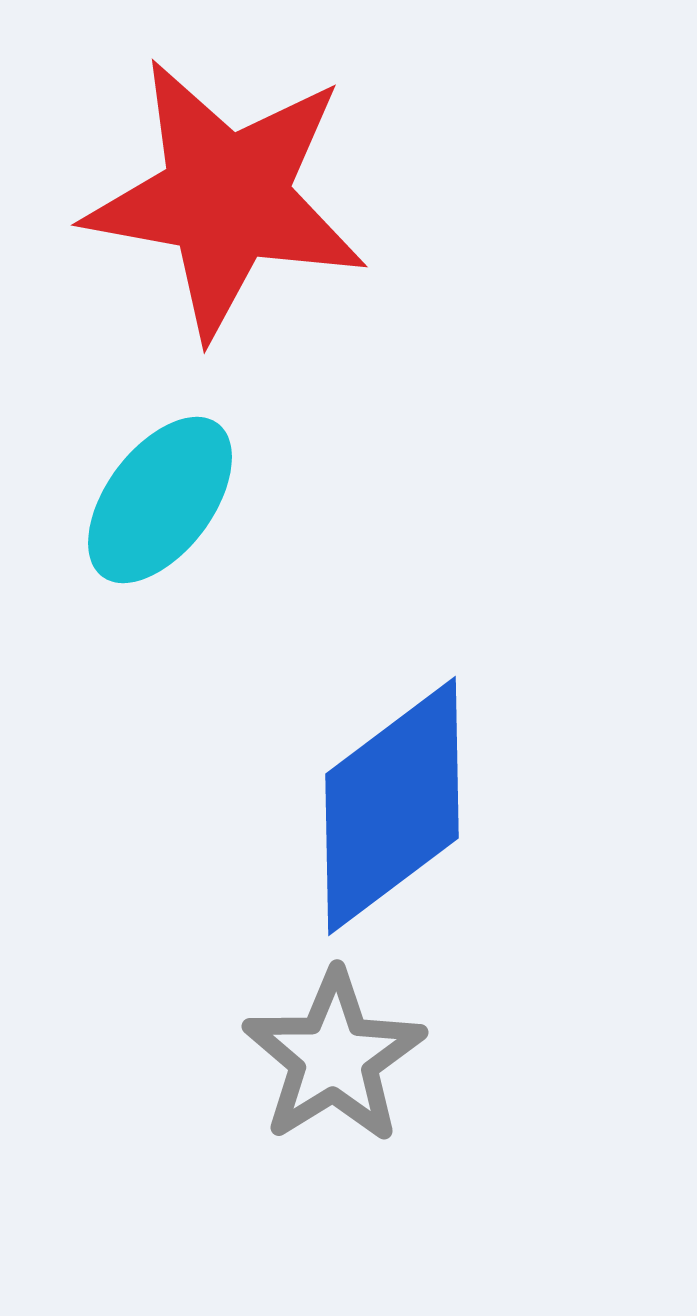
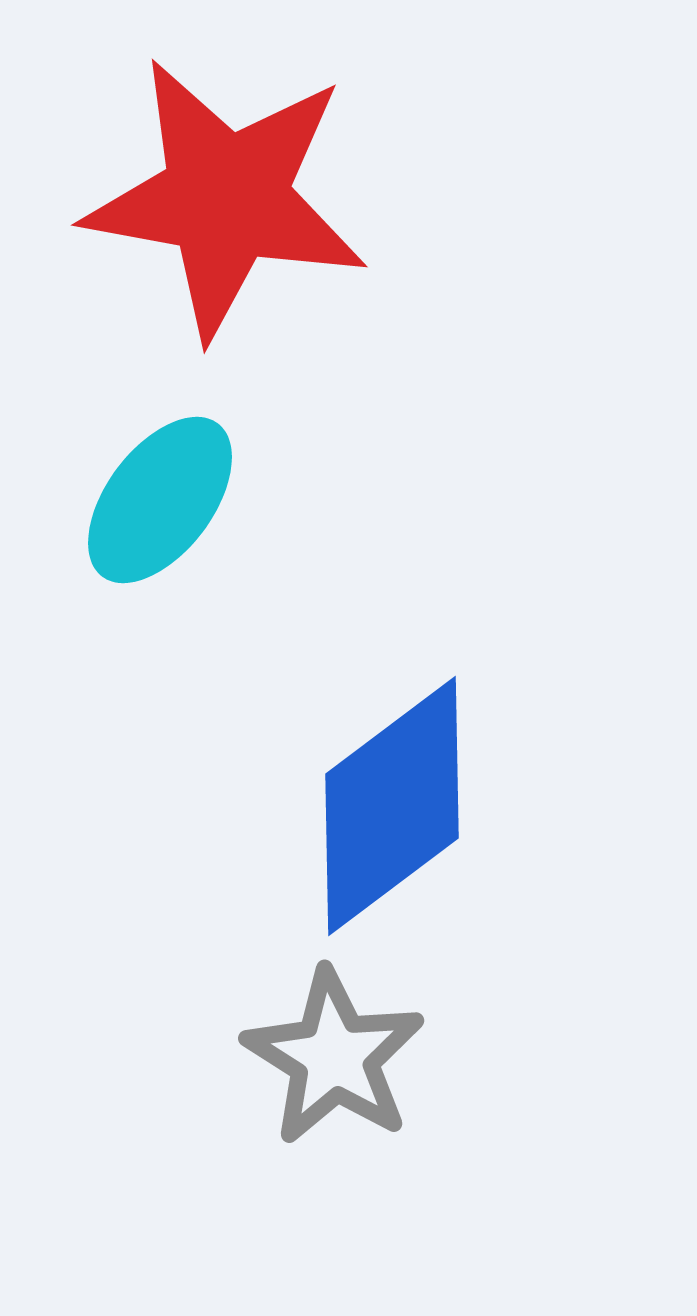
gray star: rotated 8 degrees counterclockwise
